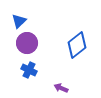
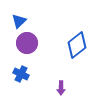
blue cross: moved 8 px left, 4 px down
purple arrow: rotated 112 degrees counterclockwise
